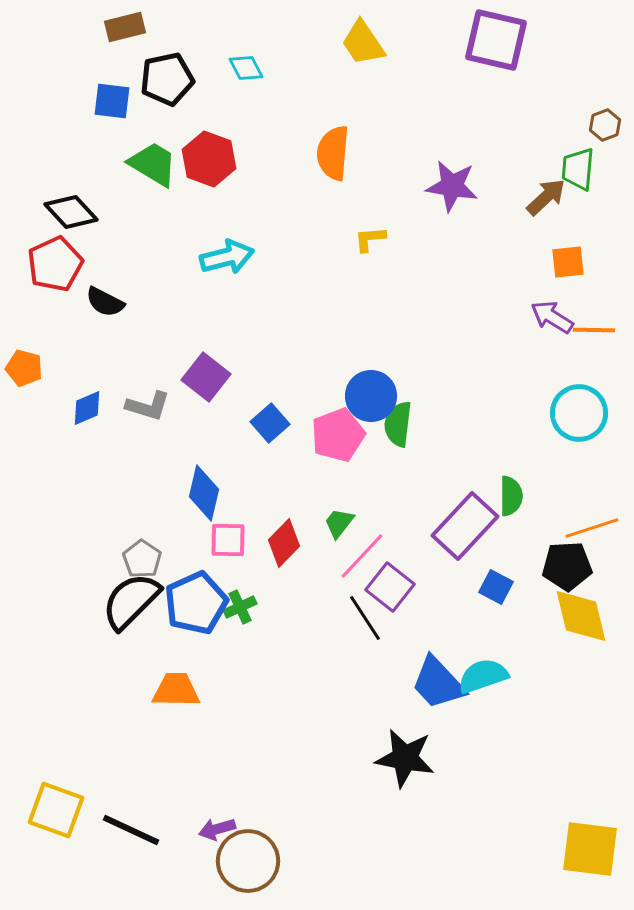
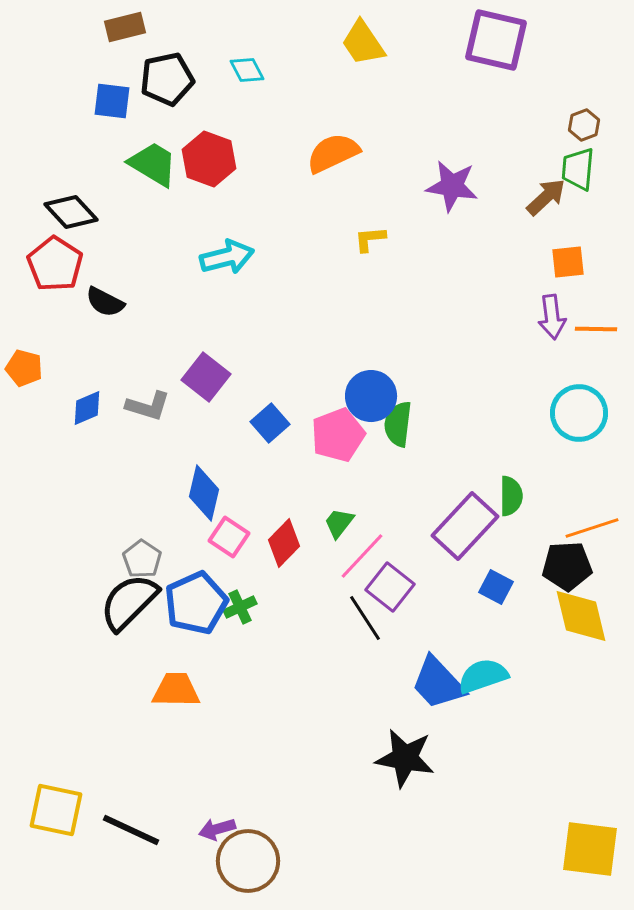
cyan diamond at (246, 68): moved 1 px right, 2 px down
brown hexagon at (605, 125): moved 21 px left
orange semicircle at (333, 153): rotated 60 degrees clockwise
red pentagon at (55, 264): rotated 14 degrees counterclockwise
purple arrow at (552, 317): rotated 129 degrees counterclockwise
orange line at (594, 330): moved 2 px right, 1 px up
pink square at (228, 540): moved 1 px right, 3 px up; rotated 33 degrees clockwise
black semicircle at (131, 601): moved 2 px left, 1 px down
yellow square at (56, 810): rotated 8 degrees counterclockwise
